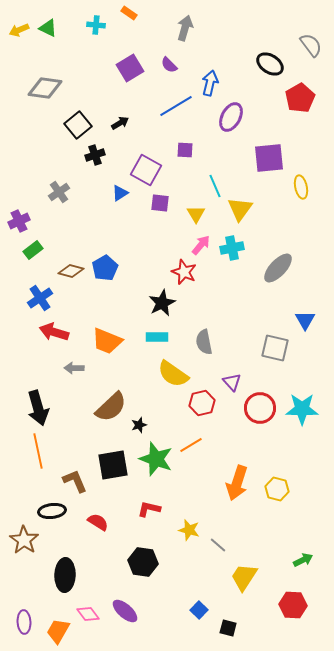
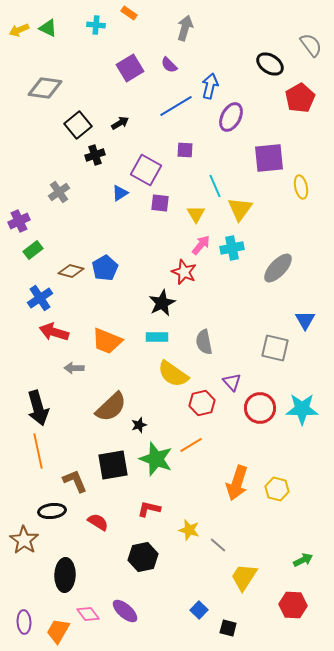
blue arrow at (210, 83): moved 3 px down
black hexagon at (143, 562): moved 5 px up; rotated 20 degrees counterclockwise
